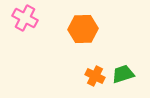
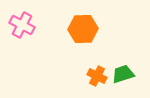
pink cross: moved 3 px left, 7 px down
orange cross: moved 2 px right
